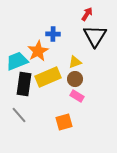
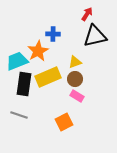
black triangle: rotated 45 degrees clockwise
gray line: rotated 30 degrees counterclockwise
orange square: rotated 12 degrees counterclockwise
